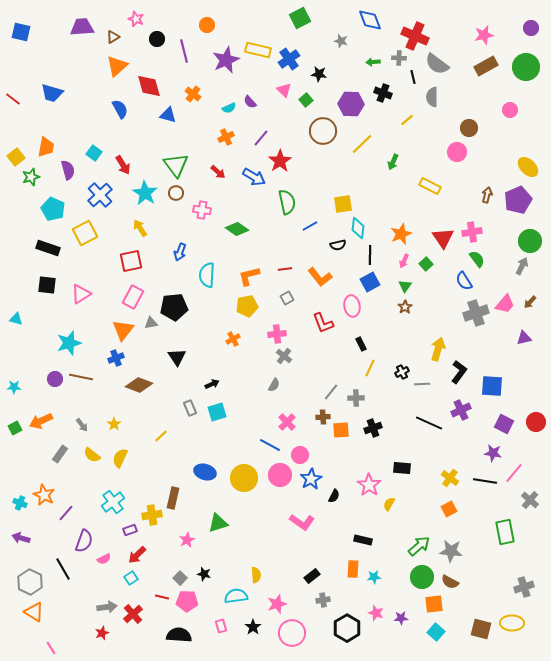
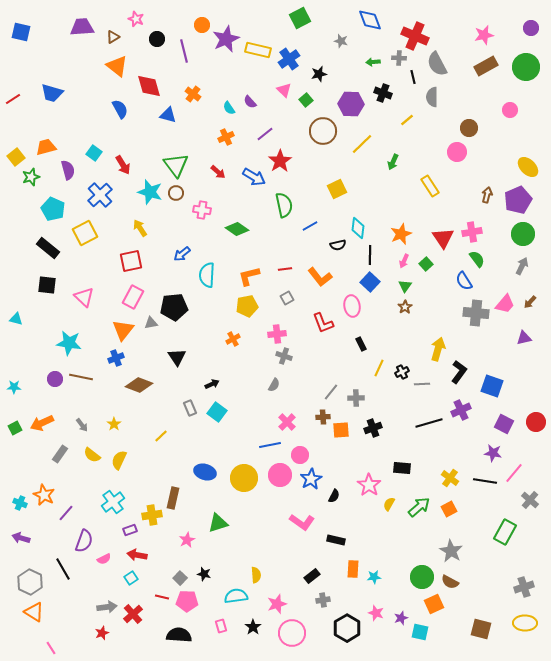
orange circle at (207, 25): moved 5 px left
purple star at (226, 60): moved 21 px up
gray semicircle at (437, 64): rotated 25 degrees clockwise
orange triangle at (117, 66): rotated 40 degrees counterclockwise
black star at (319, 74): rotated 21 degrees counterclockwise
red line at (13, 99): rotated 70 degrees counterclockwise
cyan semicircle at (229, 108): rotated 80 degrees clockwise
purple line at (261, 138): moved 4 px right, 4 px up; rotated 12 degrees clockwise
orange trapezoid at (46, 147): rotated 115 degrees counterclockwise
yellow rectangle at (430, 186): rotated 30 degrees clockwise
cyan star at (145, 193): moved 5 px right, 1 px up; rotated 15 degrees counterclockwise
green semicircle at (287, 202): moved 3 px left, 3 px down
yellow square at (343, 204): moved 6 px left, 15 px up; rotated 18 degrees counterclockwise
green circle at (530, 241): moved 7 px left, 7 px up
black rectangle at (48, 248): rotated 20 degrees clockwise
blue arrow at (180, 252): moved 2 px right, 2 px down; rotated 30 degrees clockwise
blue square at (370, 282): rotated 18 degrees counterclockwise
pink triangle at (81, 294): moved 3 px right, 3 px down; rotated 45 degrees counterclockwise
gray cross at (476, 313): rotated 25 degrees clockwise
cyan star at (69, 343): rotated 25 degrees clockwise
gray cross at (284, 356): rotated 21 degrees counterclockwise
yellow line at (370, 368): moved 9 px right
blue square at (492, 386): rotated 15 degrees clockwise
cyan square at (217, 412): rotated 36 degrees counterclockwise
orange arrow at (41, 421): moved 1 px right, 2 px down
black line at (429, 423): rotated 40 degrees counterclockwise
blue line at (270, 445): rotated 40 degrees counterclockwise
yellow semicircle at (120, 458): moved 1 px left, 2 px down
green rectangle at (505, 532): rotated 40 degrees clockwise
black rectangle at (363, 540): moved 27 px left
green arrow at (419, 546): moved 39 px up
gray star at (451, 551): rotated 25 degrees clockwise
red arrow at (137, 555): rotated 54 degrees clockwise
orange square at (434, 604): rotated 18 degrees counterclockwise
purple star at (401, 618): rotated 16 degrees counterclockwise
yellow ellipse at (512, 623): moved 13 px right
cyan square at (436, 632): moved 16 px left; rotated 30 degrees counterclockwise
